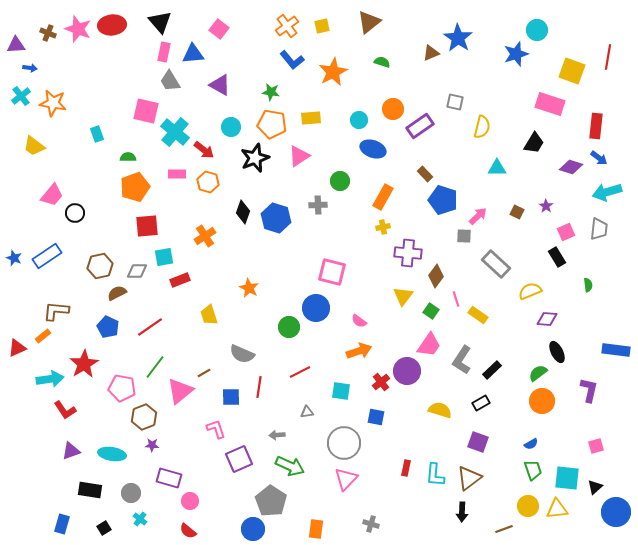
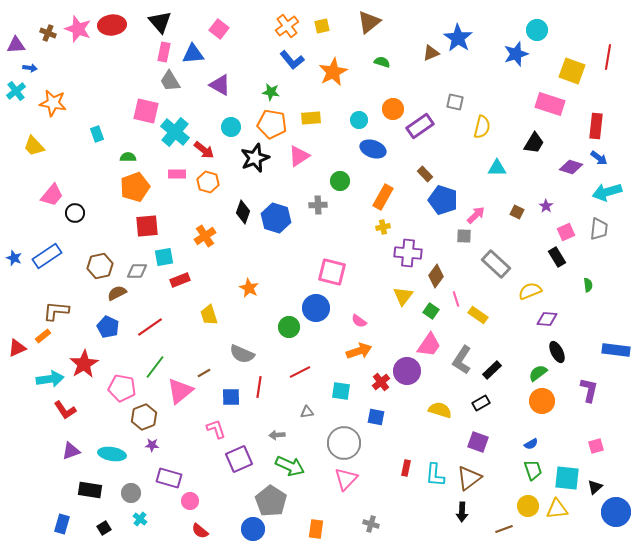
cyan cross at (21, 96): moved 5 px left, 5 px up
yellow trapezoid at (34, 146): rotated 10 degrees clockwise
pink arrow at (478, 216): moved 2 px left, 1 px up
red semicircle at (188, 531): moved 12 px right
